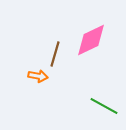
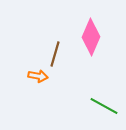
pink diamond: moved 3 px up; rotated 42 degrees counterclockwise
